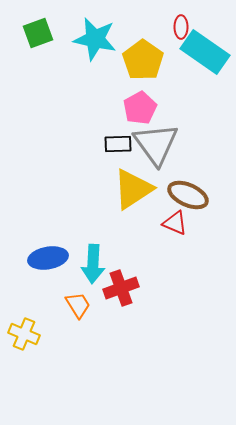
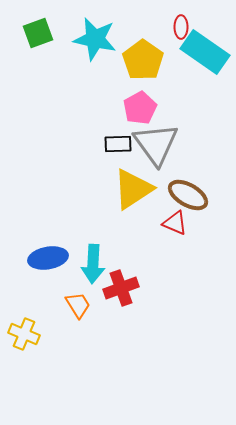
brown ellipse: rotated 6 degrees clockwise
